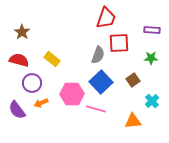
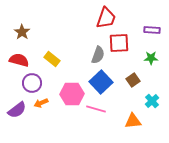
purple semicircle: rotated 90 degrees counterclockwise
